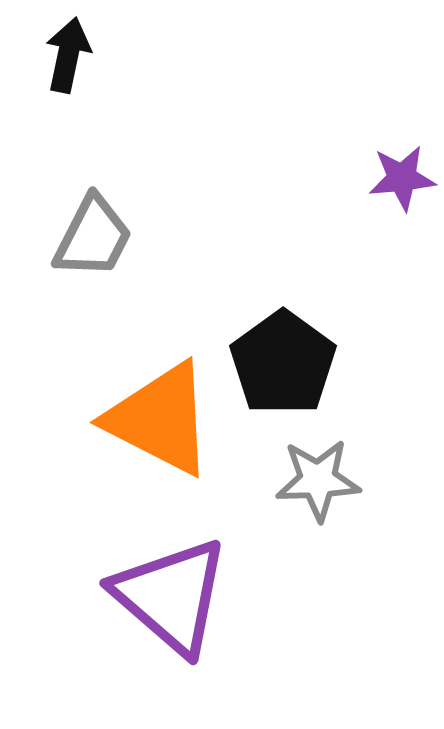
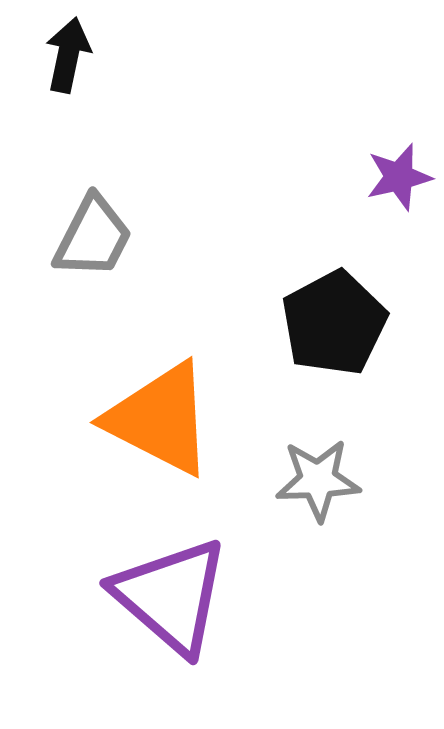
purple star: moved 3 px left, 1 px up; rotated 8 degrees counterclockwise
black pentagon: moved 51 px right, 40 px up; rotated 8 degrees clockwise
